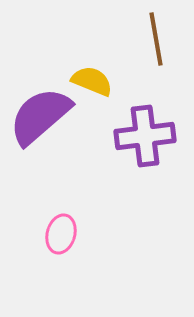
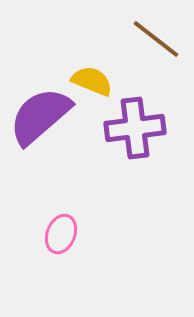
brown line: rotated 42 degrees counterclockwise
purple cross: moved 10 px left, 8 px up
pink ellipse: rotated 6 degrees clockwise
